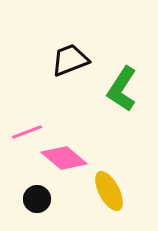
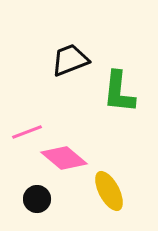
green L-shape: moved 3 px left, 3 px down; rotated 27 degrees counterclockwise
